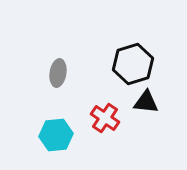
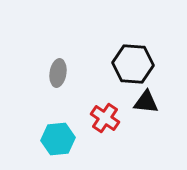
black hexagon: rotated 21 degrees clockwise
cyan hexagon: moved 2 px right, 4 px down
